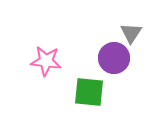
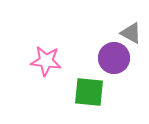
gray triangle: rotated 35 degrees counterclockwise
